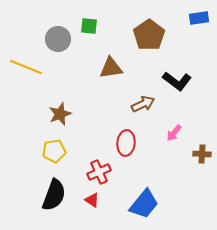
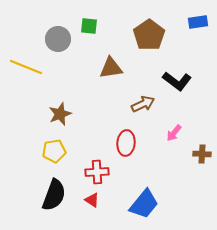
blue rectangle: moved 1 px left, 4 px down
red cross: moved 2 px left; rotated 20 degrees clockwise
